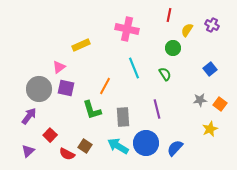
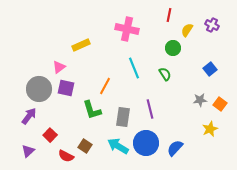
purple line: moved 7 px left
gray rectangle: rotated 12 degrees clockwise
red semicircle: moved 1 px left, 2 px down
